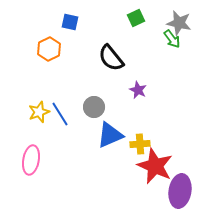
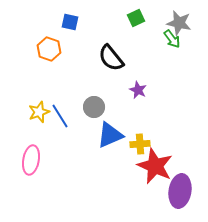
orange hexagon: rotated 15 degrees counterclockwise
blue line: moved 2 px down
